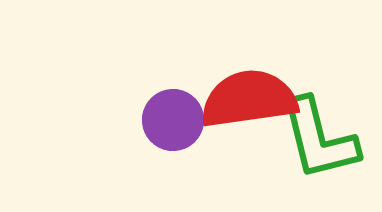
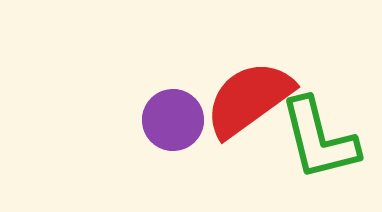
red semicircle: rotated 28 degrees counterclockwise
